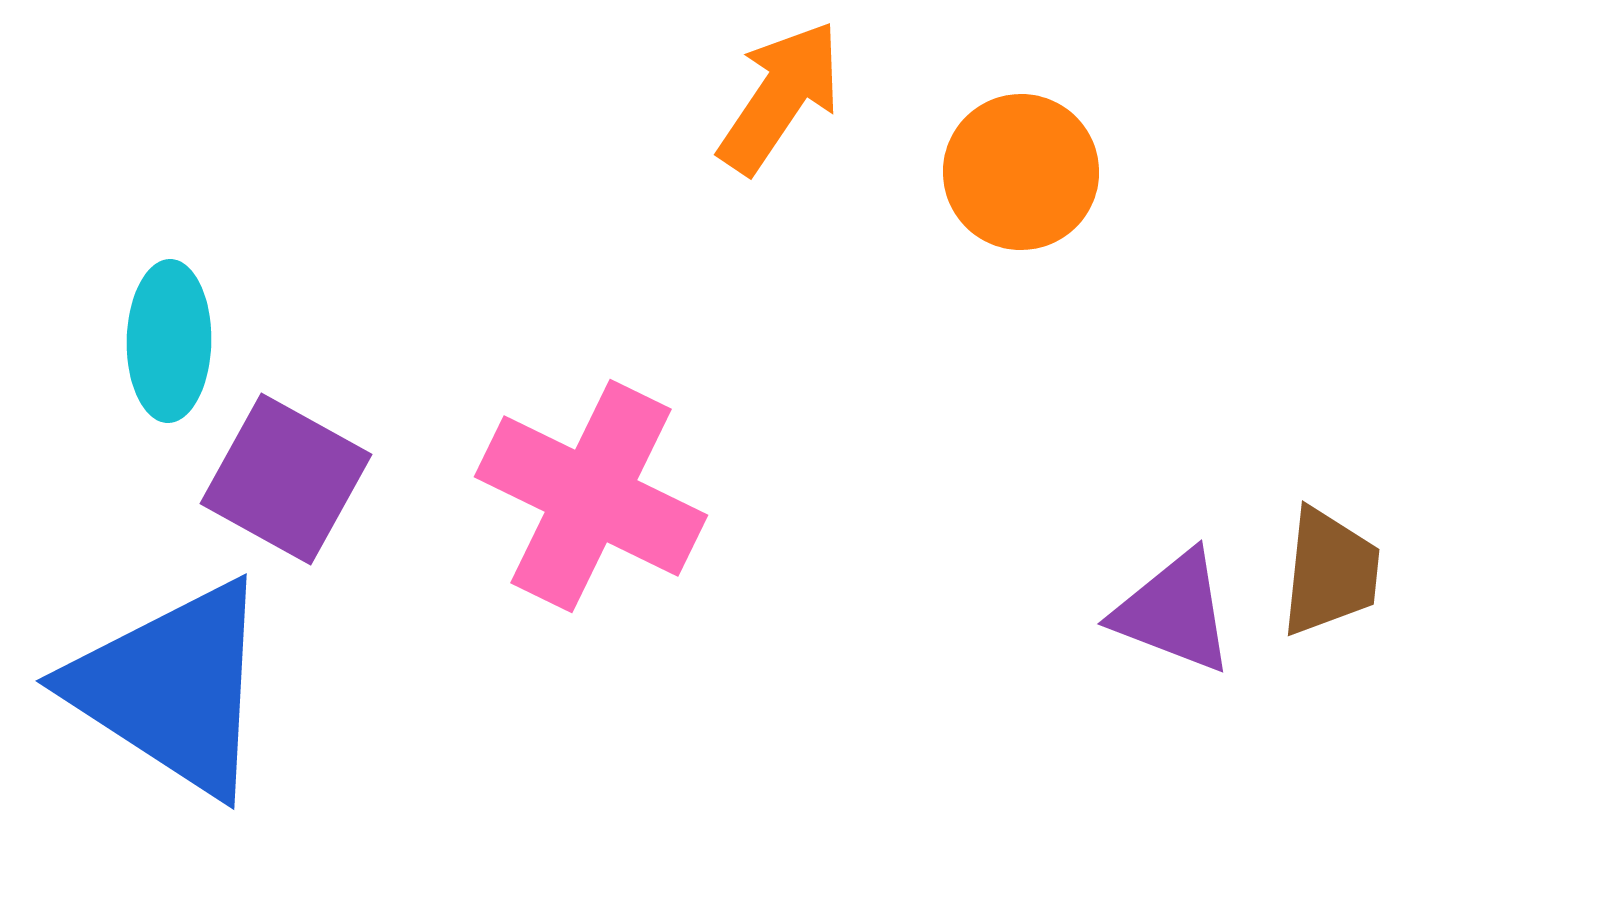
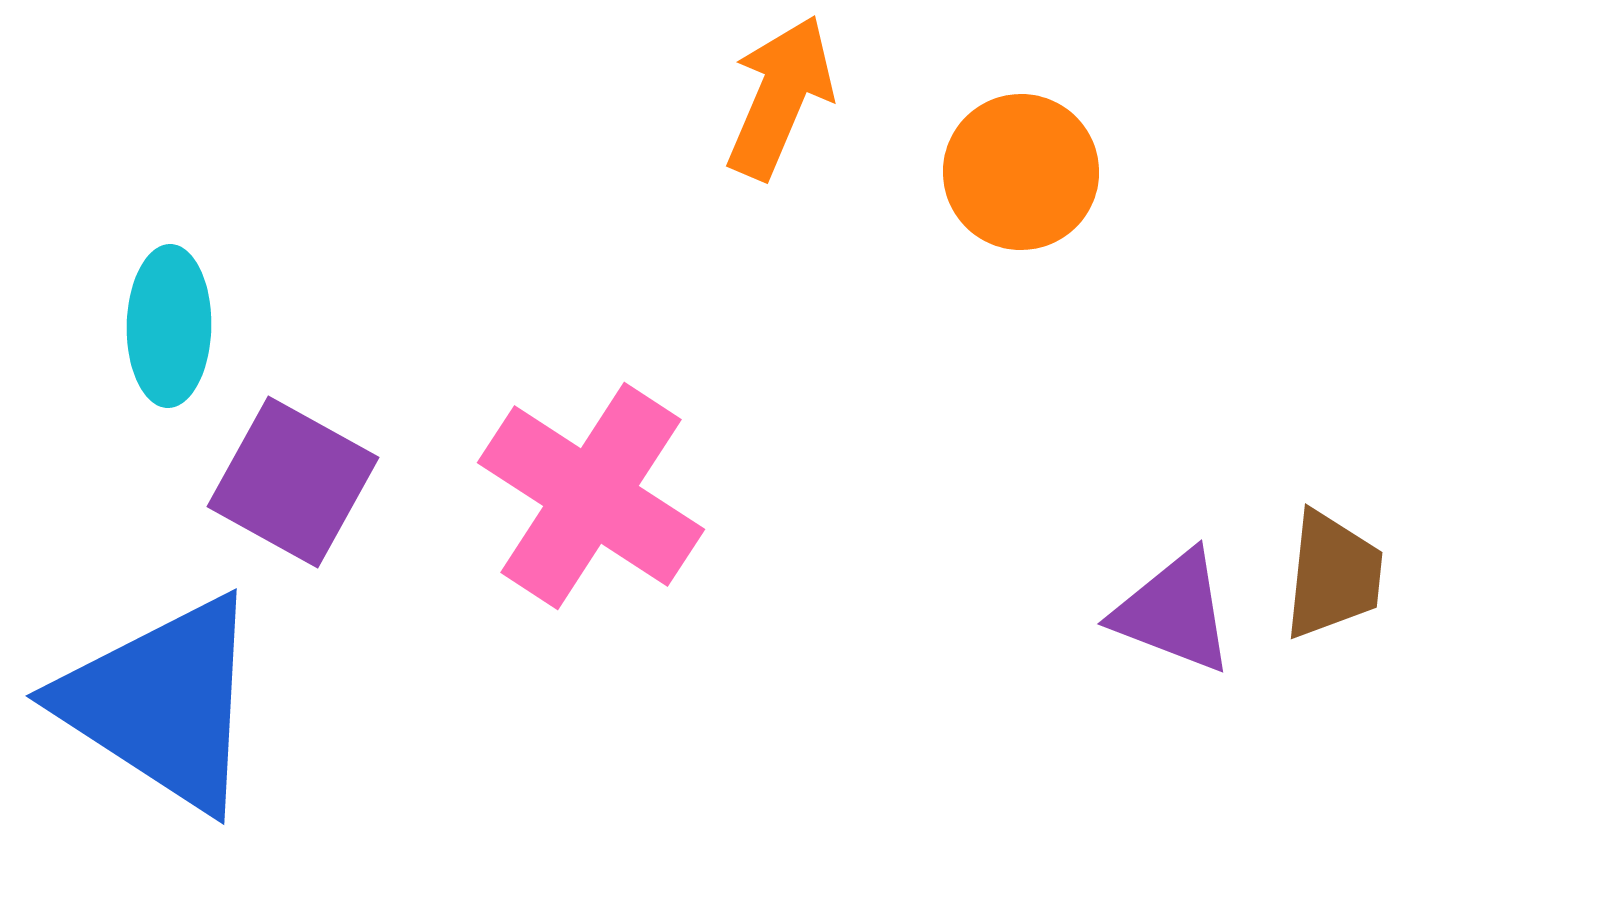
orange arrow: rotated 11 degrees counterclockwise
cyan ellipse: moved 15 px up
purple square: moved 7 px right, 3 px down
pink cross: rotated 7 degrees clockwise
brown trapezoid: moved 3 px right, 3 px down
blue triangle: moved 10 px left, 15 px down
